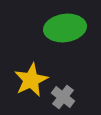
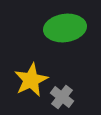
gray cross: moved 1 px left
